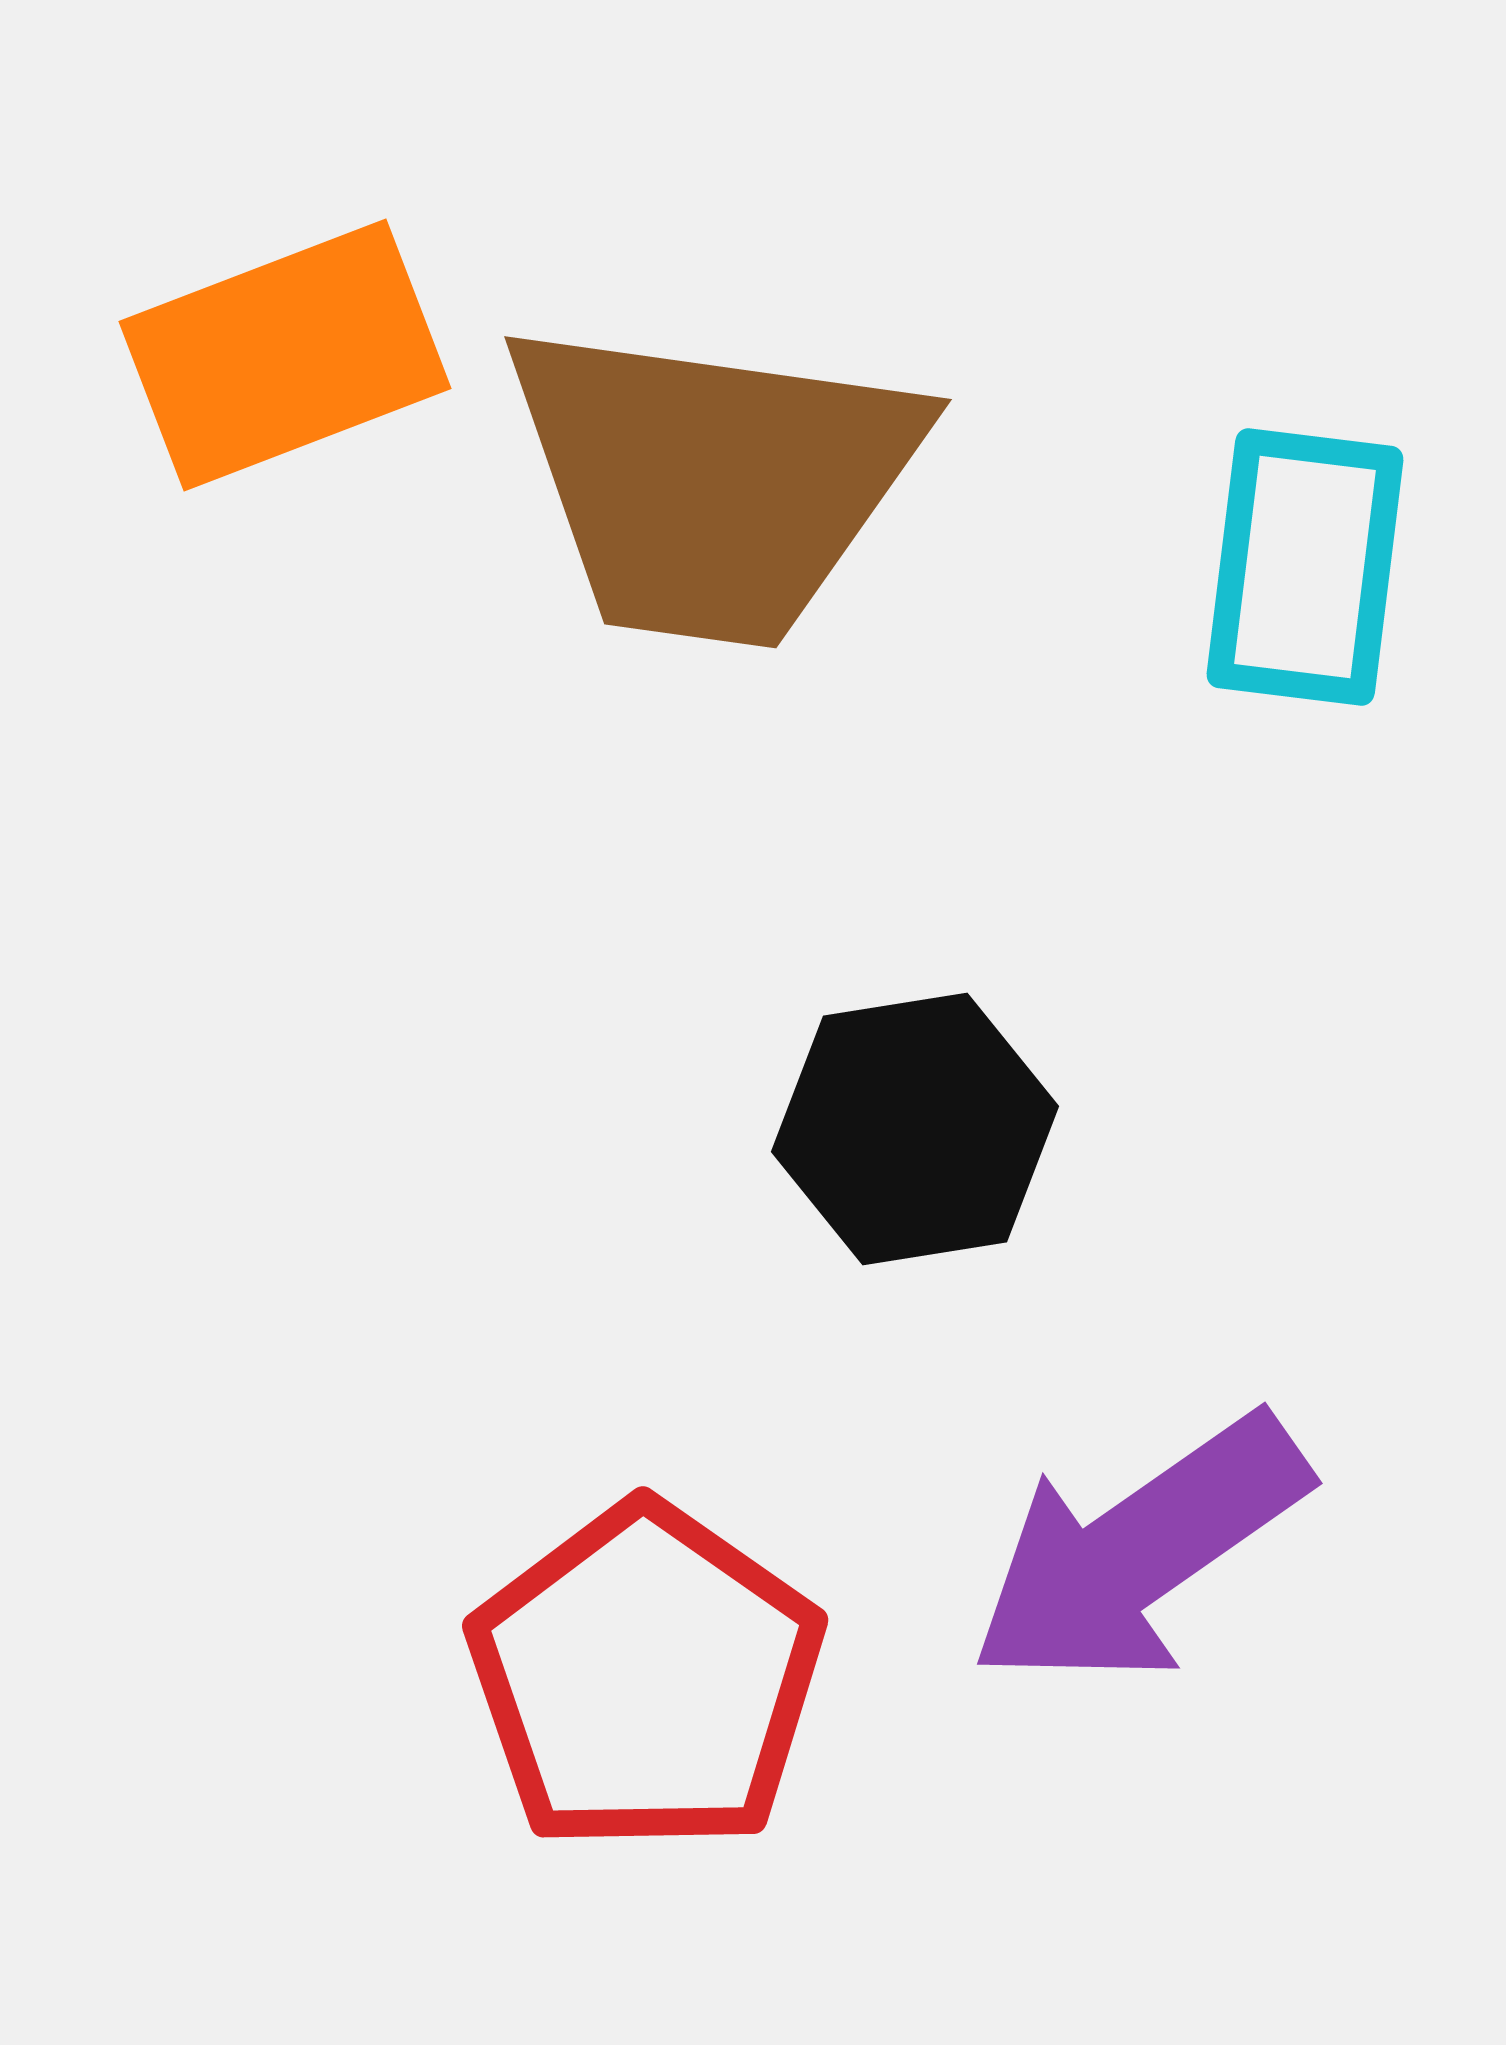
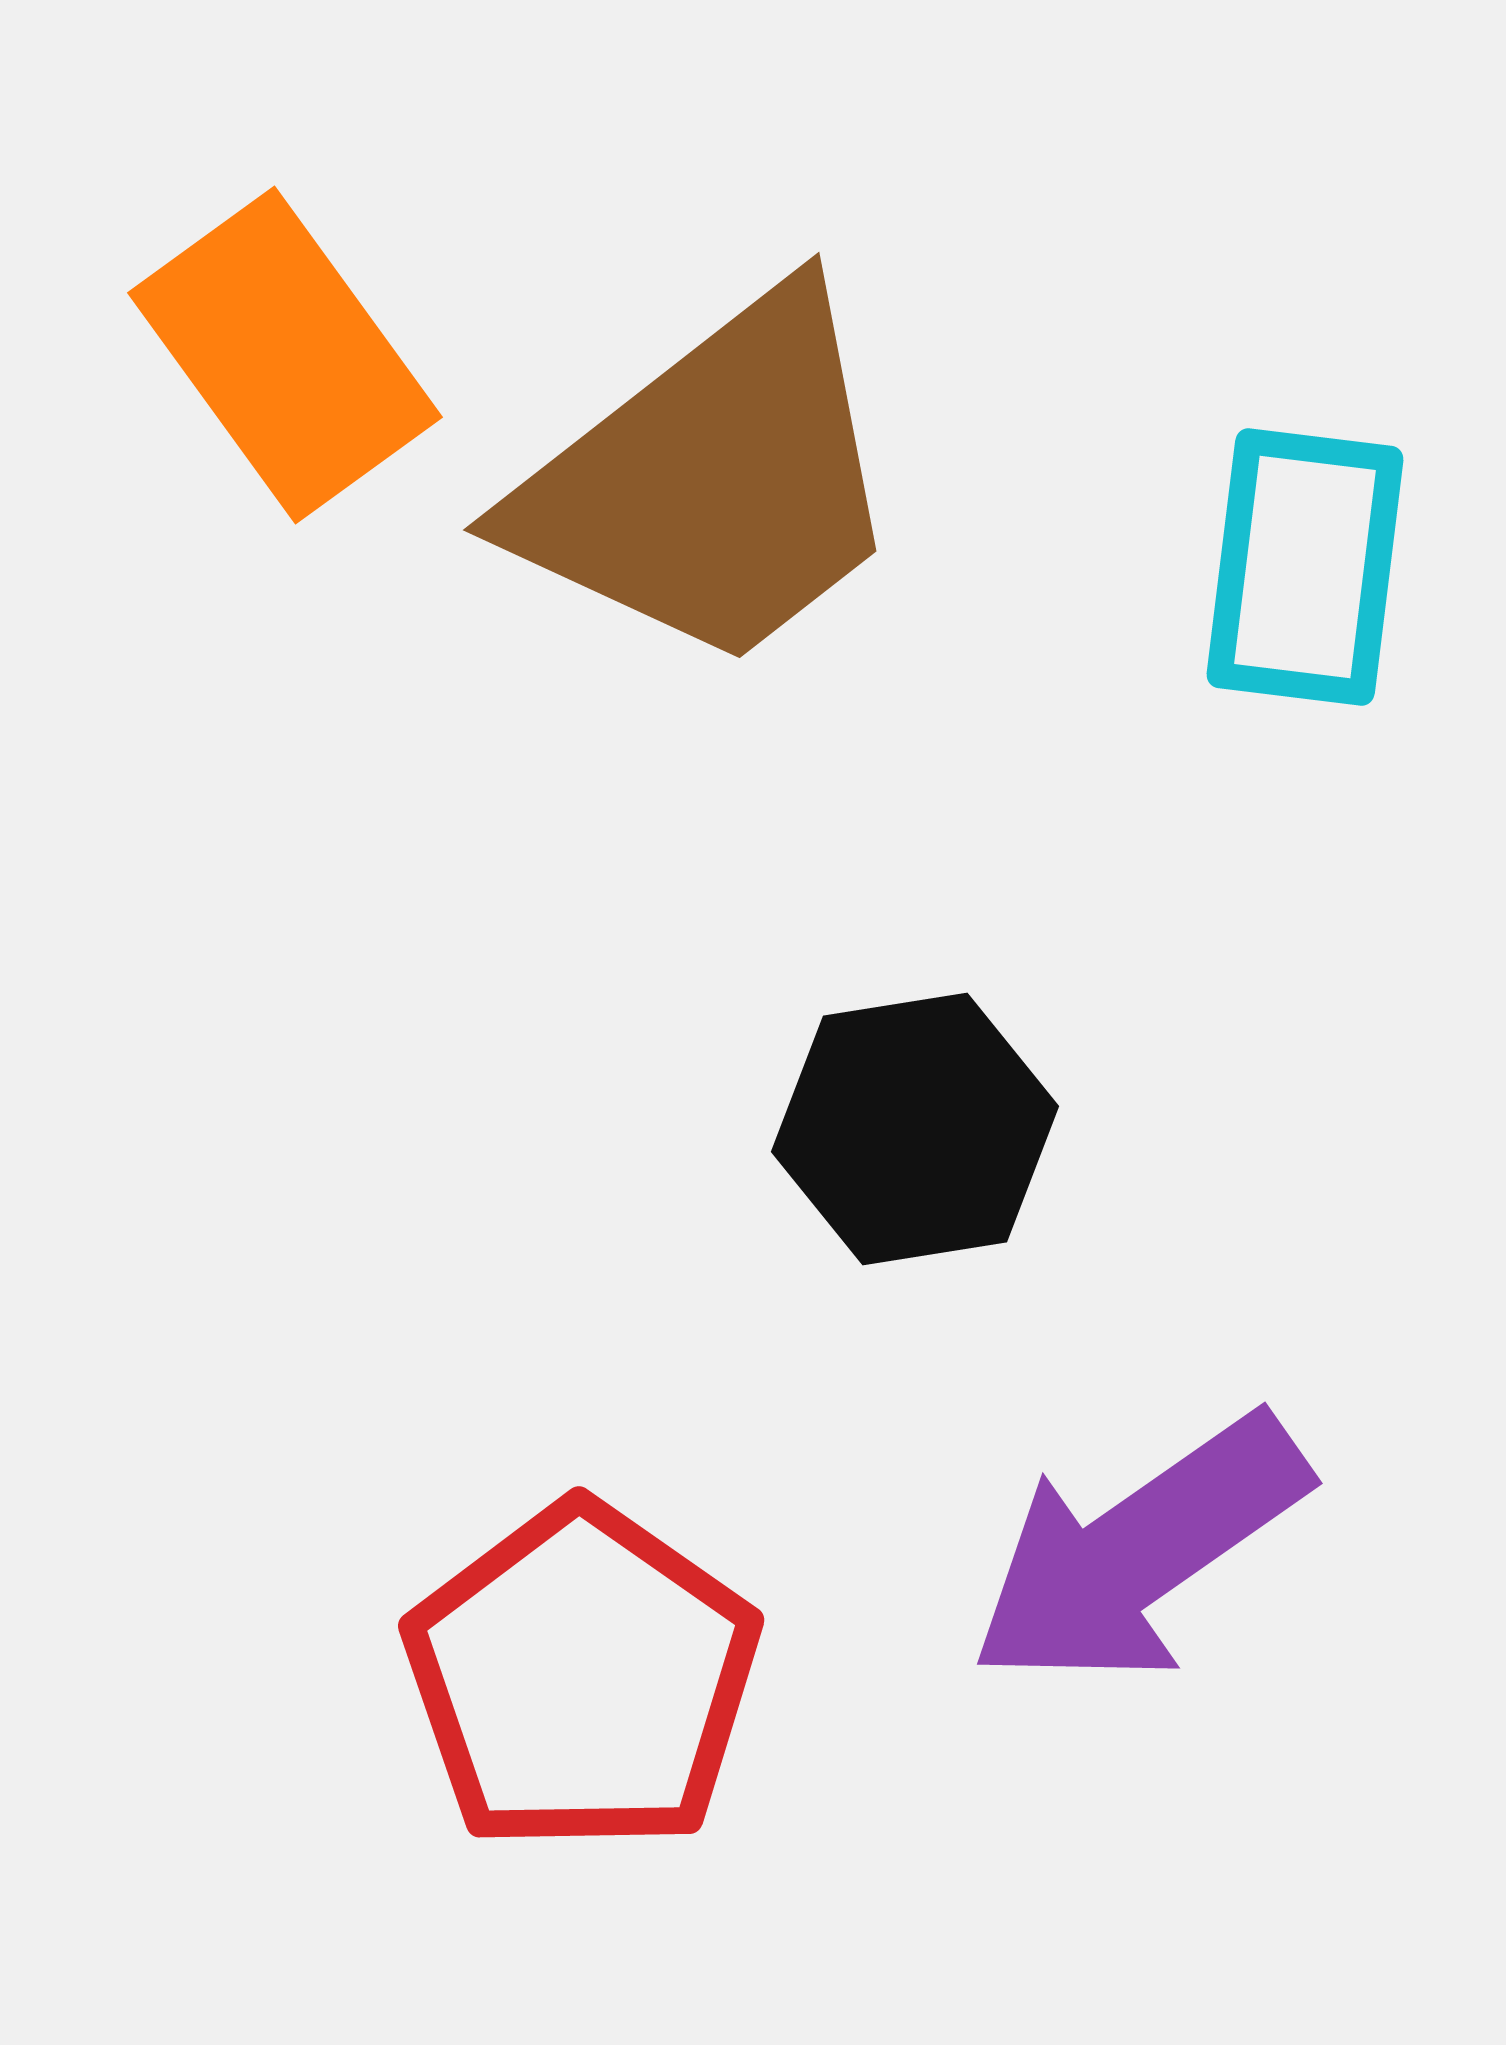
orange rectangle: rotated 75 degrees clockwise
brown trapezoid: rotated 46 degrees counterclockwise
red pentagon: moved 64 px left
